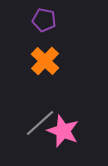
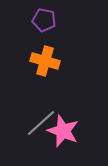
orange cross: rotated 28 degrees counterclockwise
gray line: moved 1 px right
